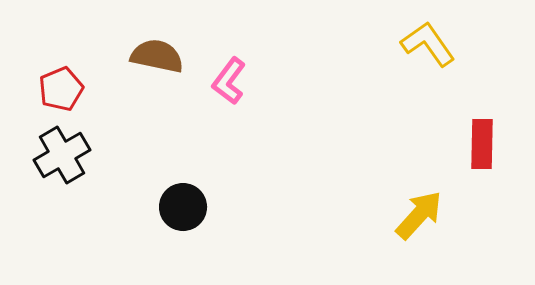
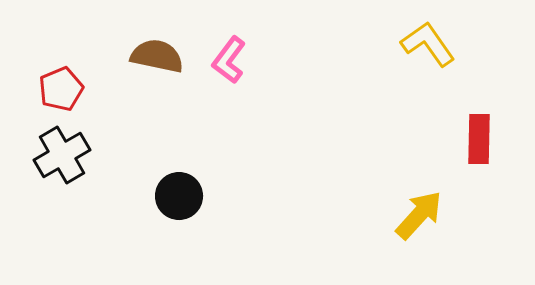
pink L-shape: moved 21 px up
red rectangle: moved 3 px left, 5 px up
black circle: moved 4 px left, 11 px up
